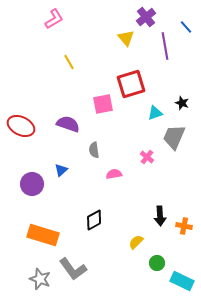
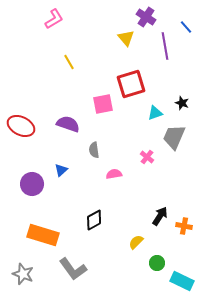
purple cross: rotated 18 degrees counterclockwise
black arrow: rotated 144 degrees counterclockwise
gray star: moved 17 px left, 5 px up
